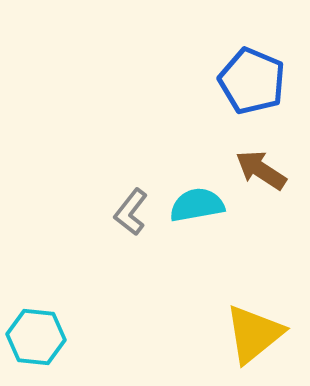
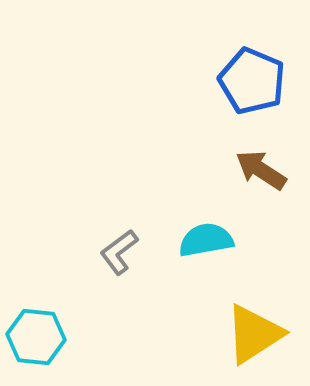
cyan semicircle: moved 9 px right, 35 px down
gray L-shape: moved 12 px left, 40 px down; rotated 15 degrees clockwise
yellow triangle: rotated 6 degrees clockwise
